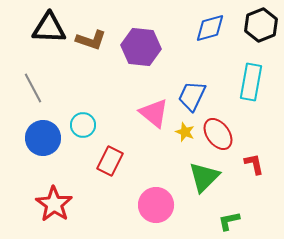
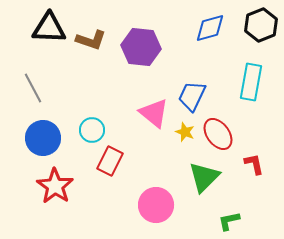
cyan circle: moved 9 px right, 5 px down
red star: moved 1 px right, 18 px up
